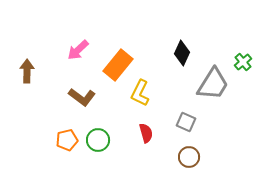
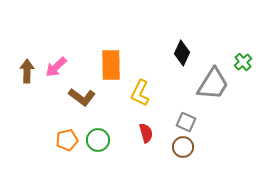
pink arrow: moved 22 px left, 17 px down
orange rectangle: moved 7 px left; rotated 40 degrees counterclockwise
brown circle: moved 6 px left, 10 px up
